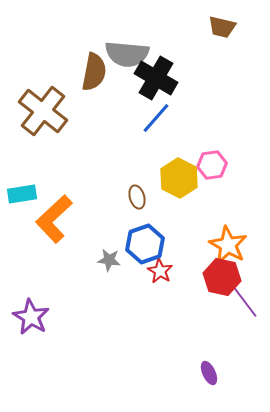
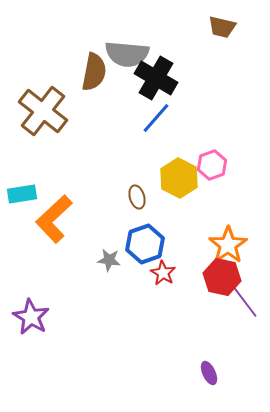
pink hexagon: rotated 12 degrees counterclockwise
orange star: rotated 9 degrees clockwise
red star: moved 3 px right, 2 px down
